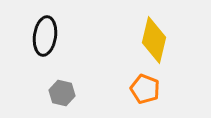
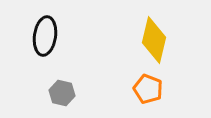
orange pentagon: moved 3 px right
